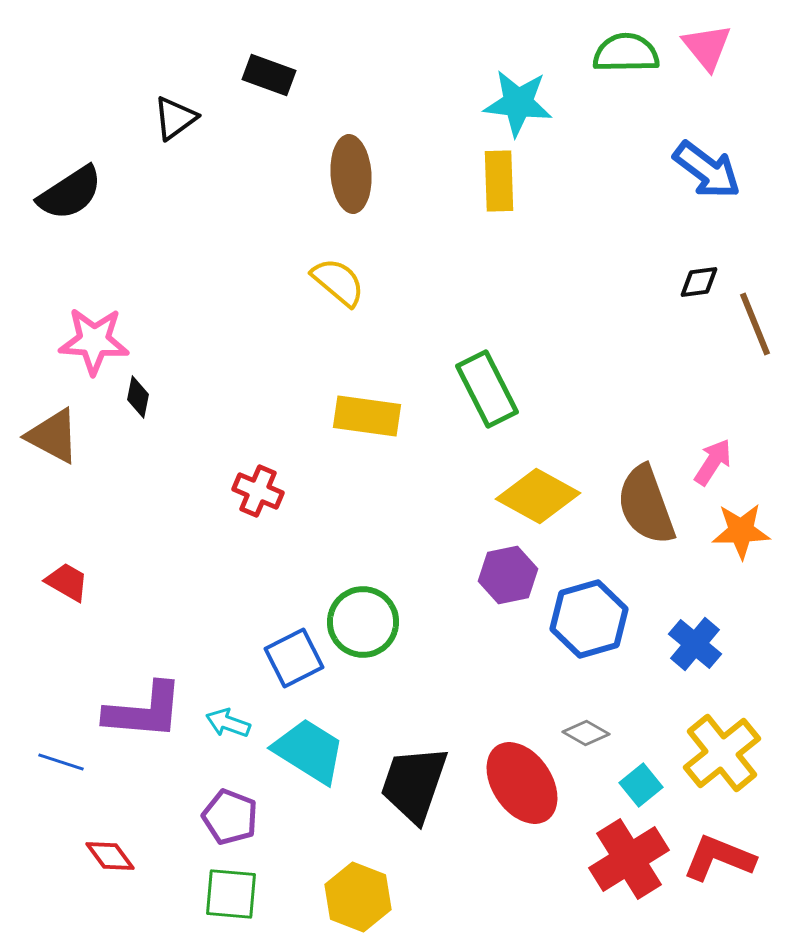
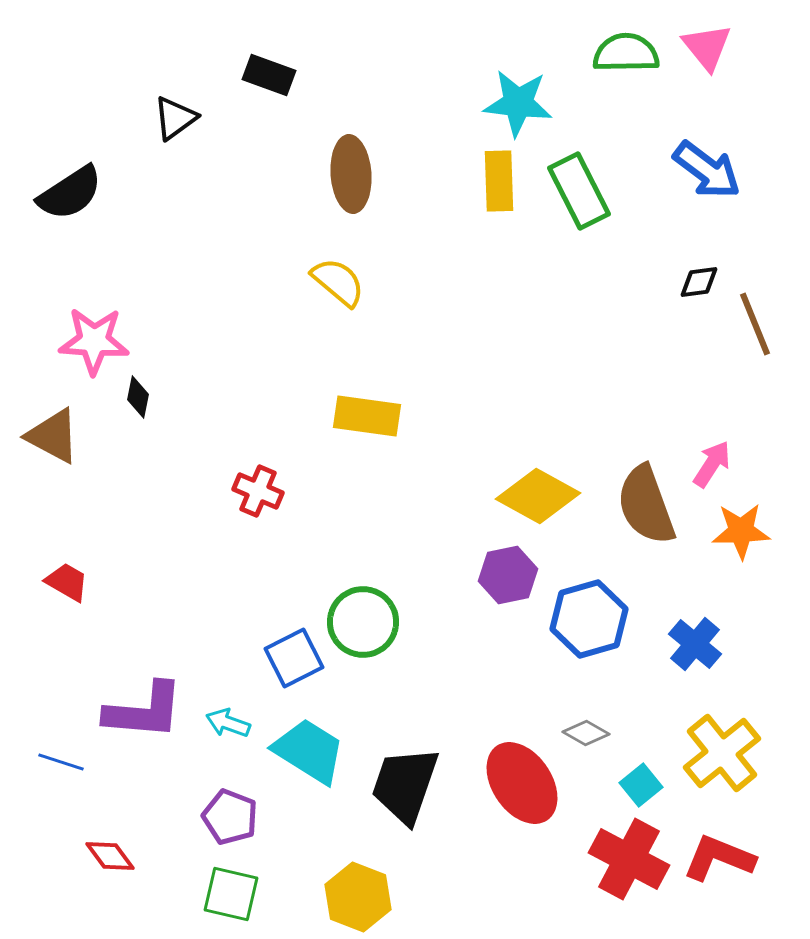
green rectangle at (487, 389): moved 92 px right, 198 px up
pink arrow at (713, 462): moved 1 px left, 2 px down
black trapezoid at (414, 784): moved 9 px left, 1 px down
red cross at (629, 859): rotated 30 degrees counterclockwise
green square at (231, 894): rotated 8 degrees clockwise
